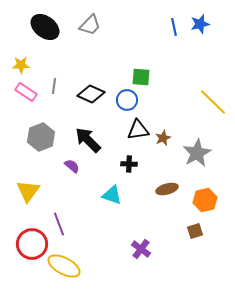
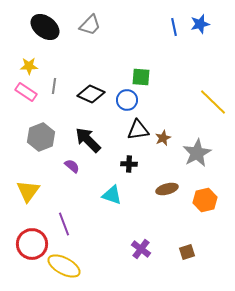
yellow star: moved 8 px right, 1 px down
purple line: moved 5 px right
brown square: moved 8 px left, 21 px down
